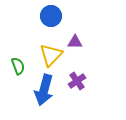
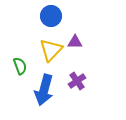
yellow triangle: moved 5 px up
green semicircle: moved 2 px right
